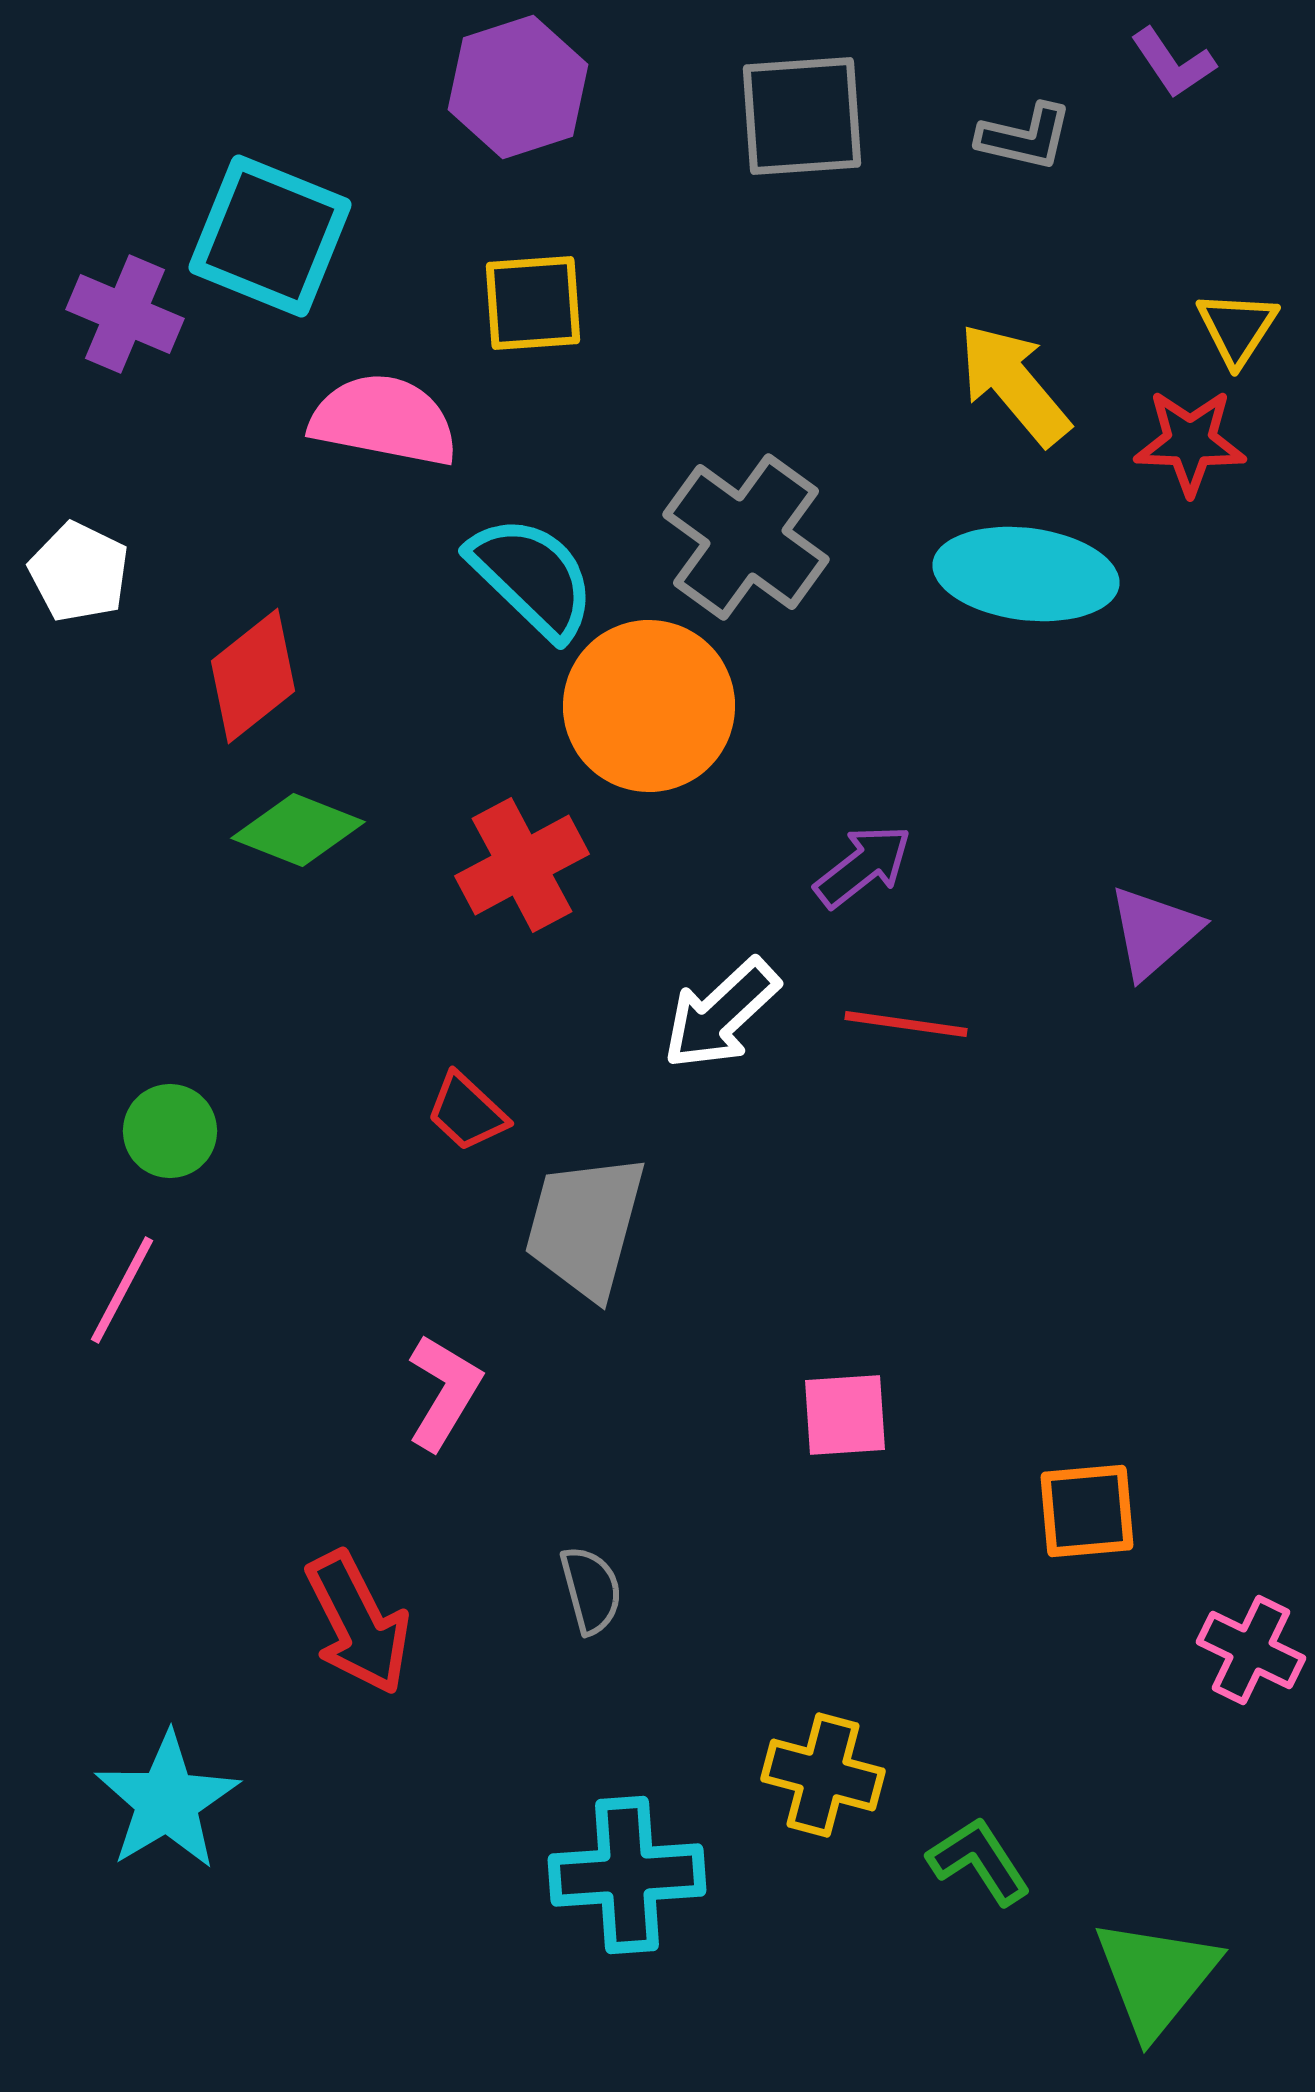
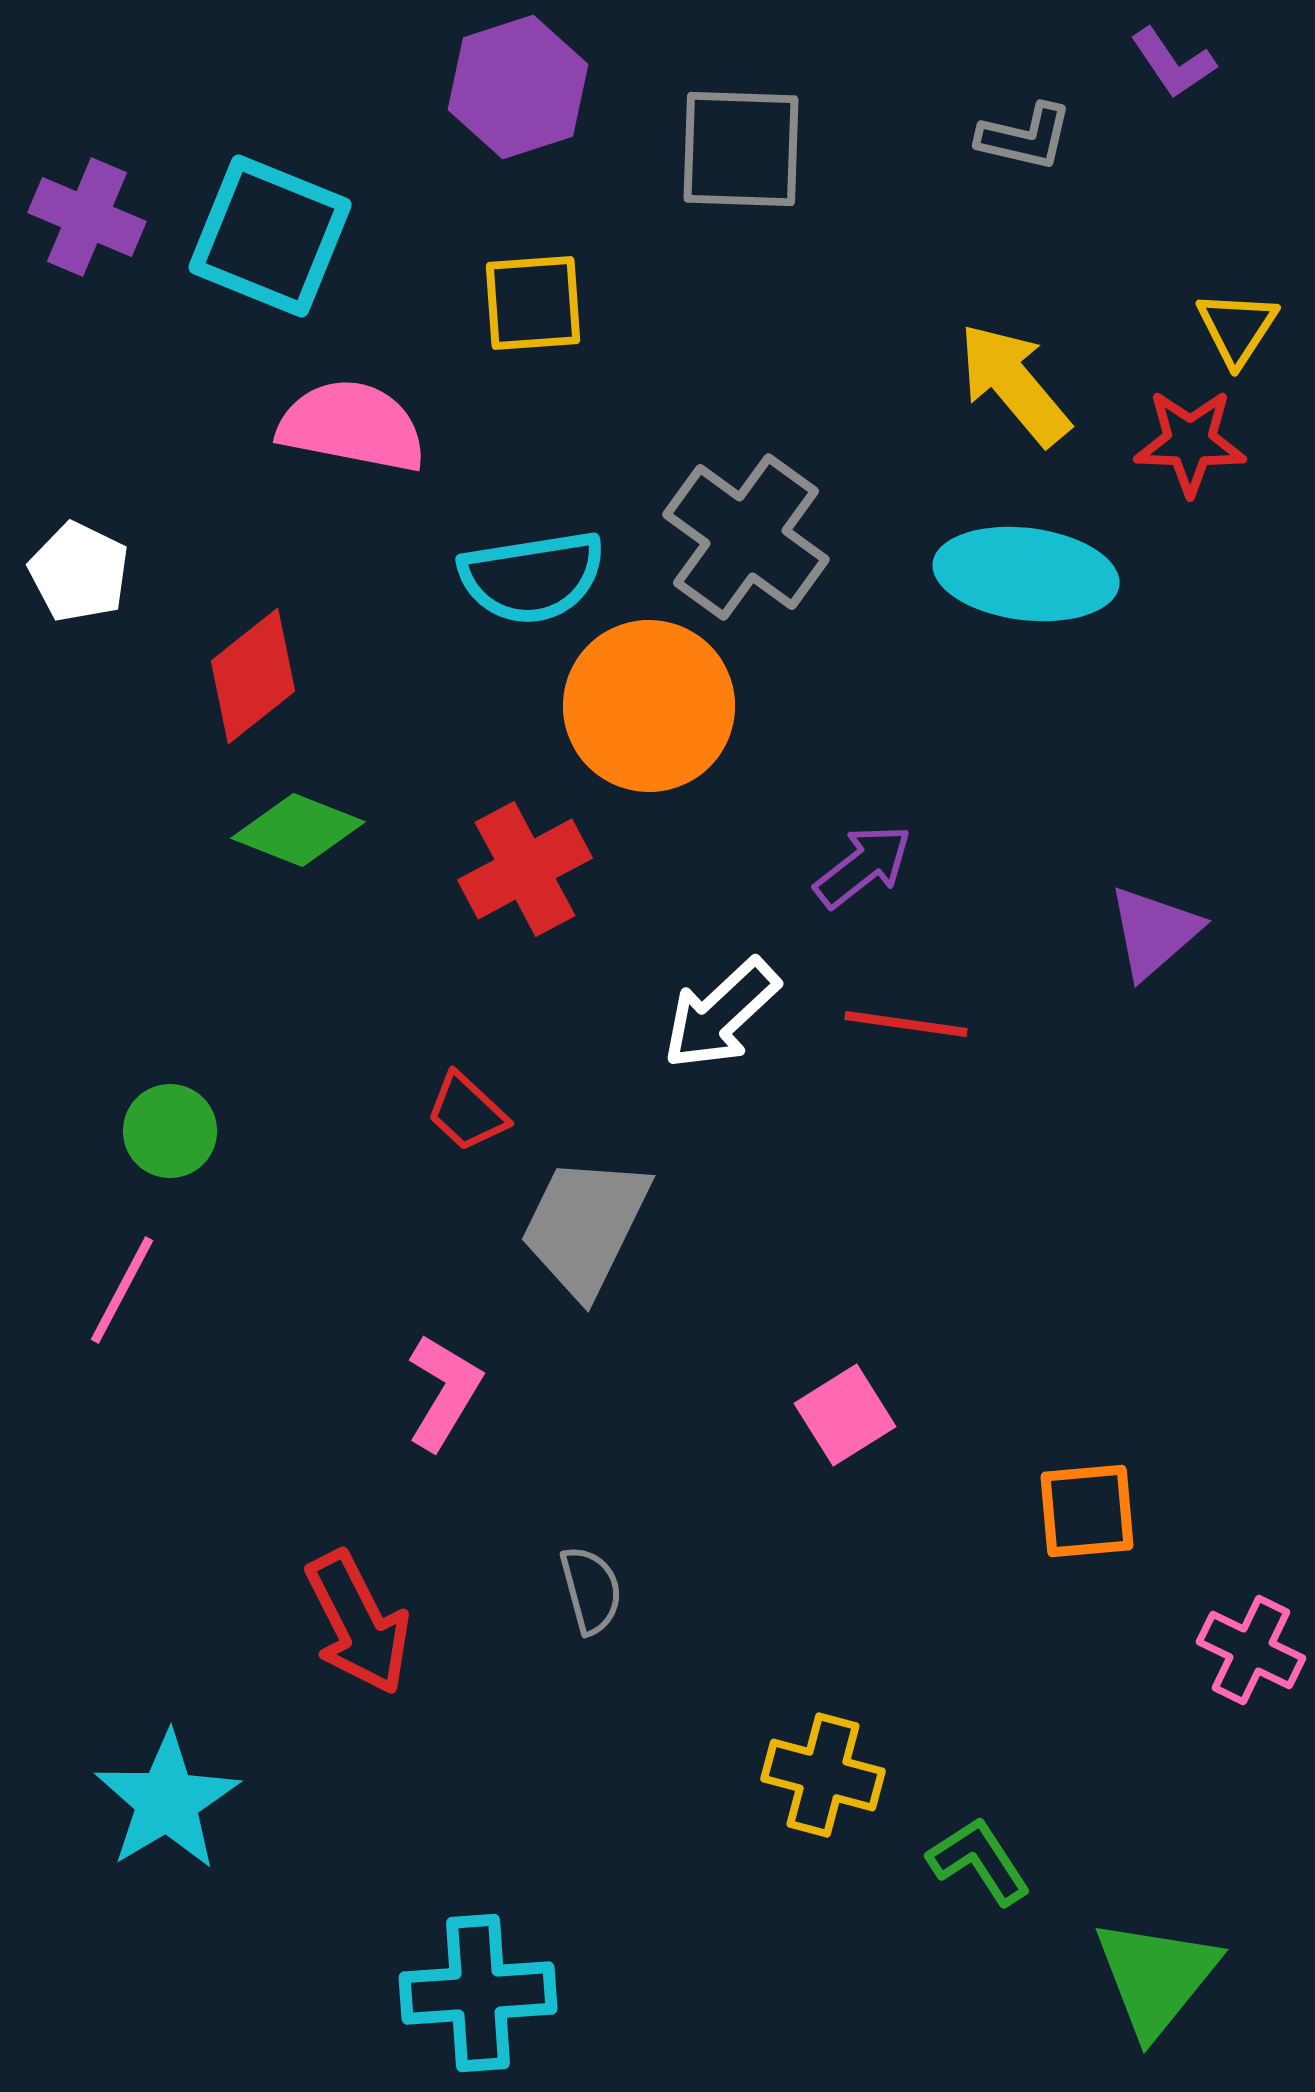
gray square: moved 61 px left, 33 px down; rotated 6 degrees clockwise
purple cross: moved 38 px left, 97 px up
pink semicircle: moved 32 px left, 6 px down
cyan semicircle: rotated 127 degrees clockwise
red cross: moved 3 px right, 4 px down
gray trapezoid: rotated 11 degrees clockwise
pink square: rotated 28 degrees counterclockwise
cyan cross: moved 149 px left, 118 px down
